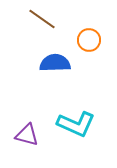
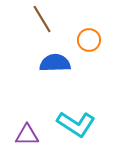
brown line: rotated 24 degrees clockwise
cyan L-shape: rotated 9 degrees clockwise
purple triangle: rotated 15 degrees counterclockwise
